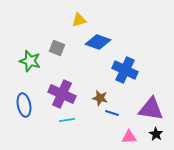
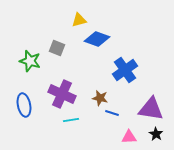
blue diamond: moved 1 px left, 3 px up
blue cross: rotated 30 degrees clockwise
cyan line: moved 4 px right
